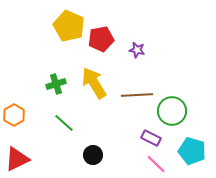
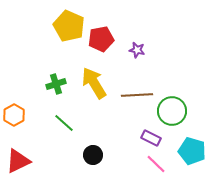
red triangle: moved 1 px right, 2 px down
